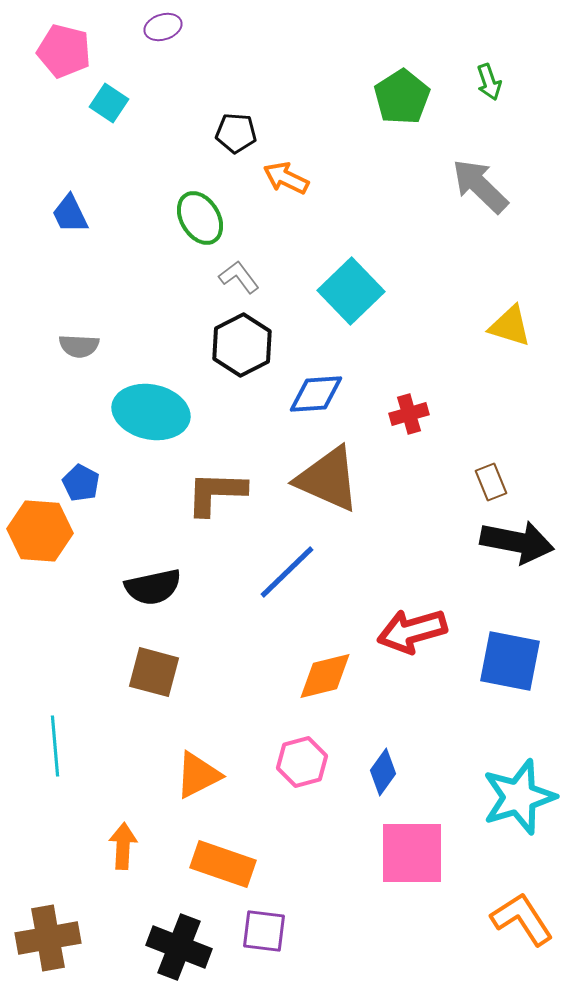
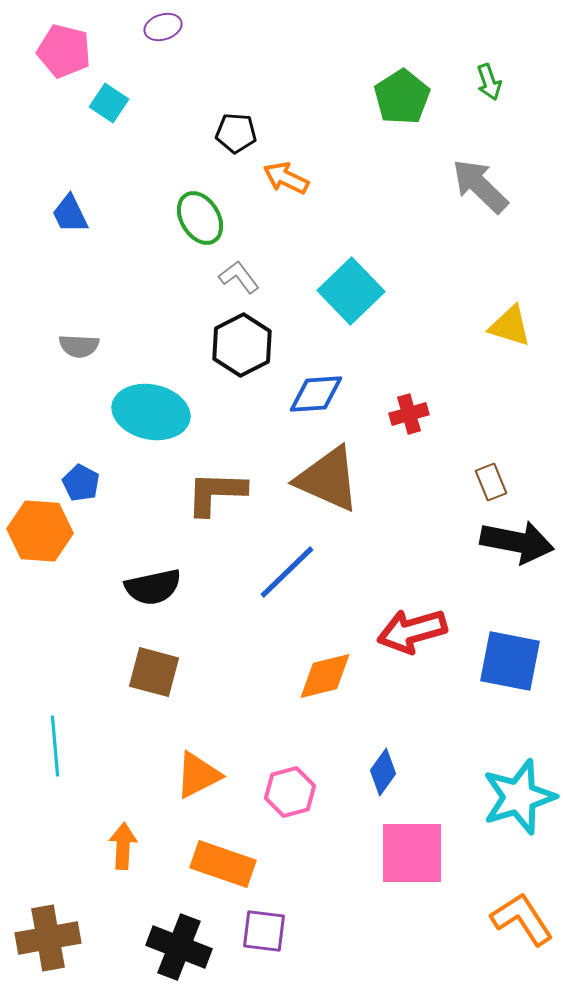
pink hexagon at (302, 762): moved 12 px left, 30 px down
